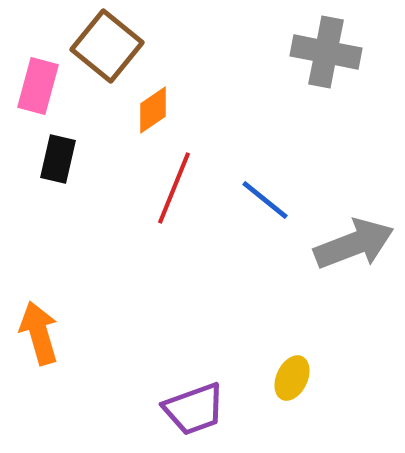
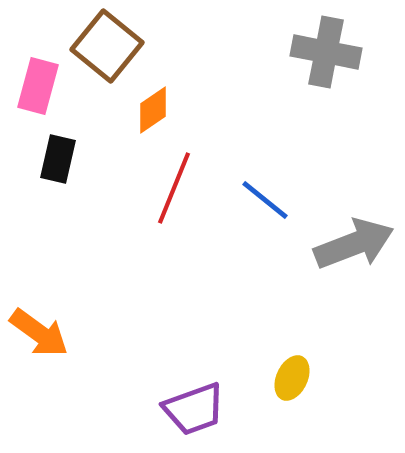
orange arrow: rotated 142 degrees clockwise
